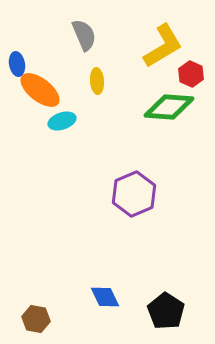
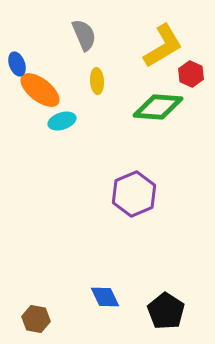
blue ellipse: rotated 10 degrees counterclockwise
green diamond: moved 11 px left
